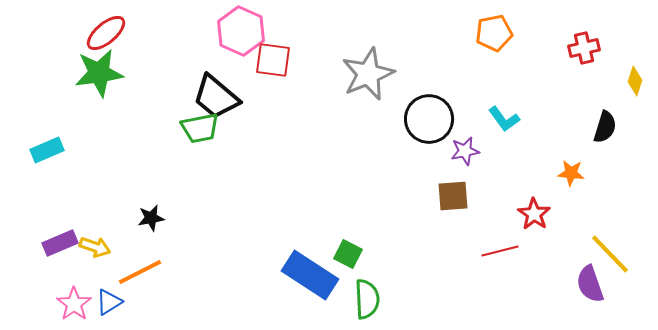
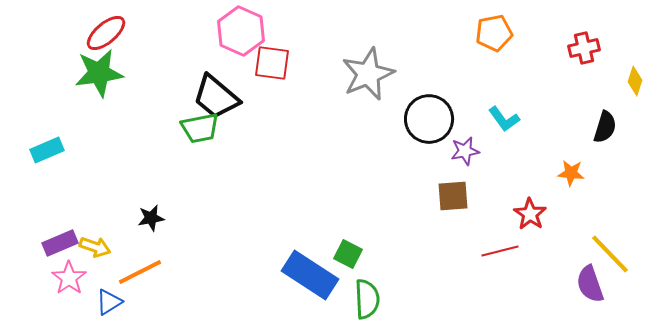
red square: moved 1 px left, 3 px down
red star: moved 4 px left
pink star: moved 5 px left, 26 px up
